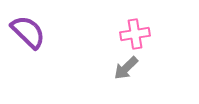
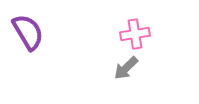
purple semicircle: rotated 15 degrees clockwise
